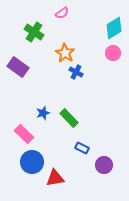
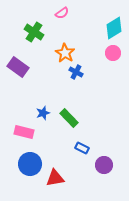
pink rectangle: moved 2 px up; rotated 30 degrees counterclockwise
blue circle: moved 2 px left, 2 px down
